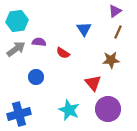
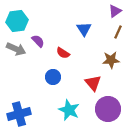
purple semicircle: moved 1 px left, 1 px up; rotated 40 degrees clockwise
gray arrow: rotated 60 degrees clockwise
blue circle: moved 17 px right
